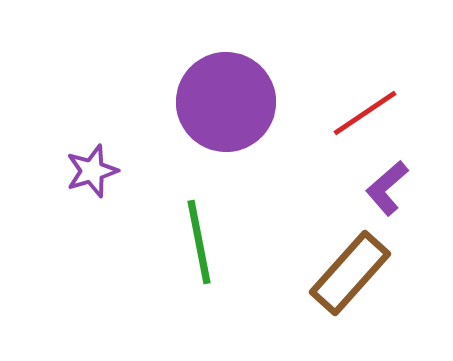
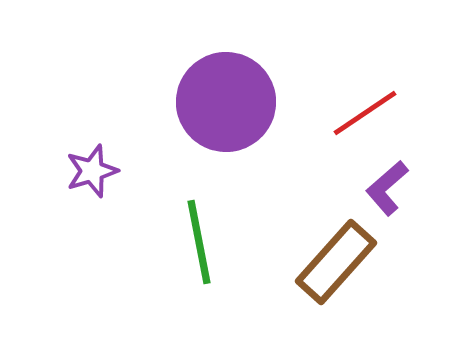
brown rectangle: moved 14 px left, 11 px up
